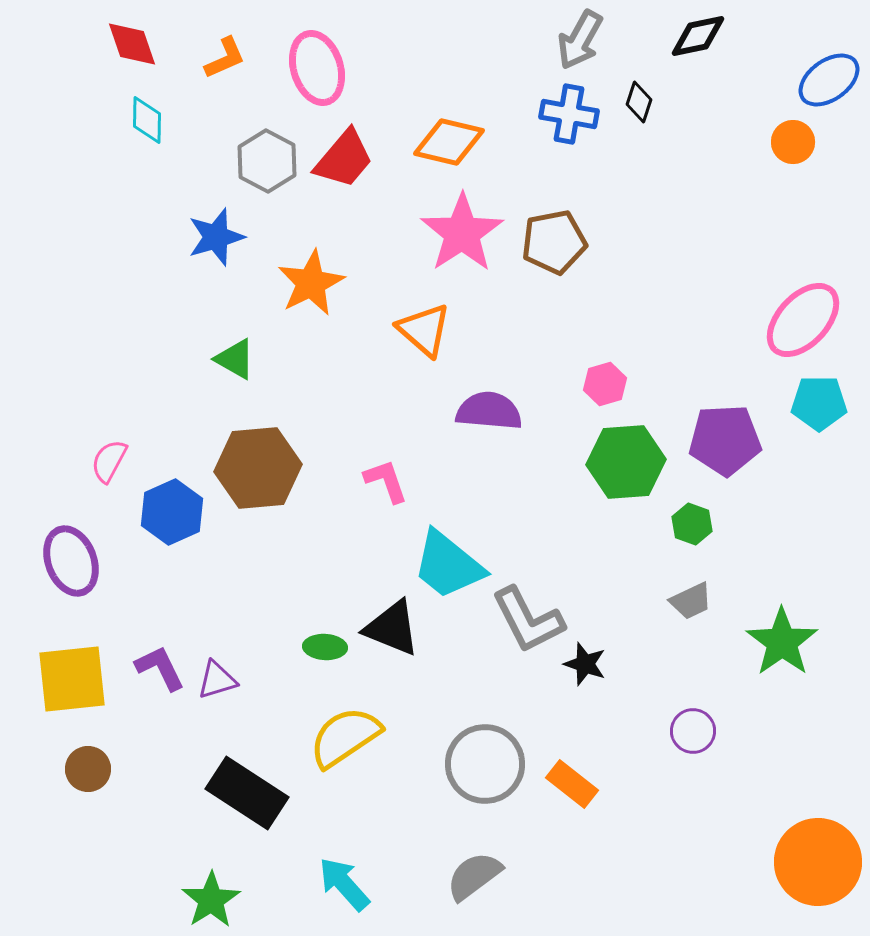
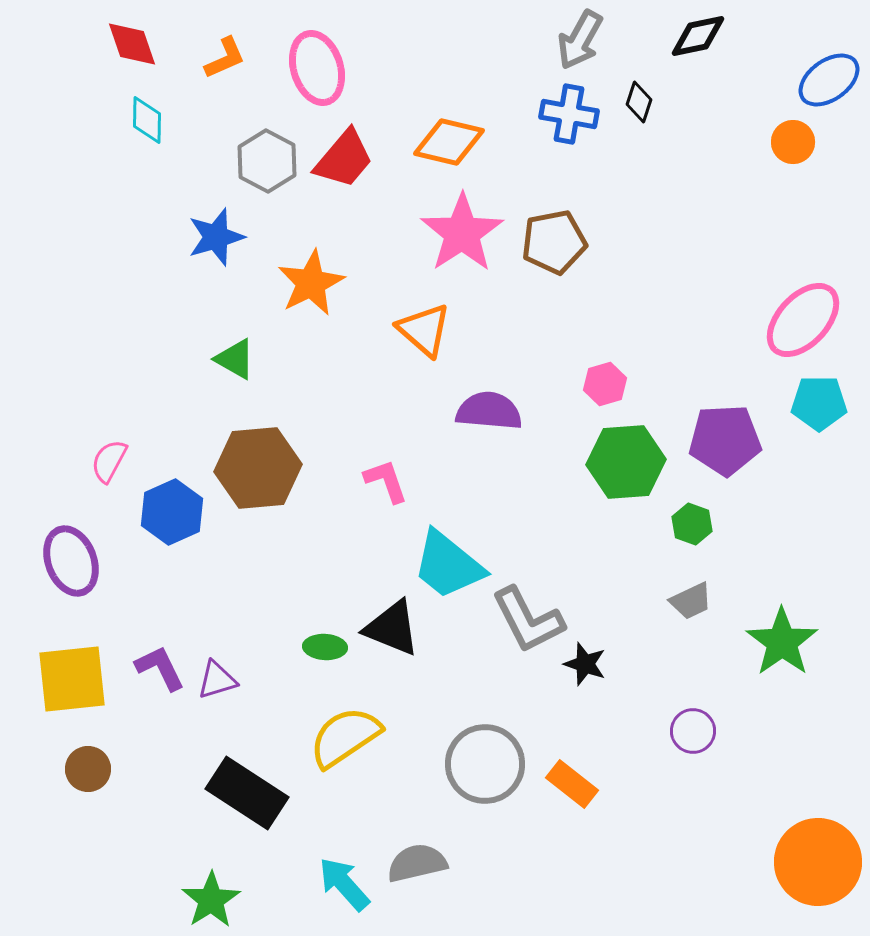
gray semicircle at (474, 876): moved 57 px left, 13 px up; rotated 24 degrees clockwise
